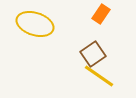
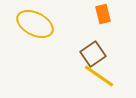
orange rectangle: moved 2 px right; rotated 48 degrees counterclockwise
yellow ellipse: rotated 9 degrees clockwise
